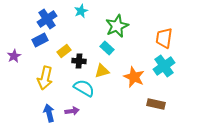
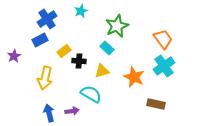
orange trapezoid: moved 1 px left, 1 px down; rotated 135 degrees clockwise
cyan semicircle: moved 7 px right, 6 px down
